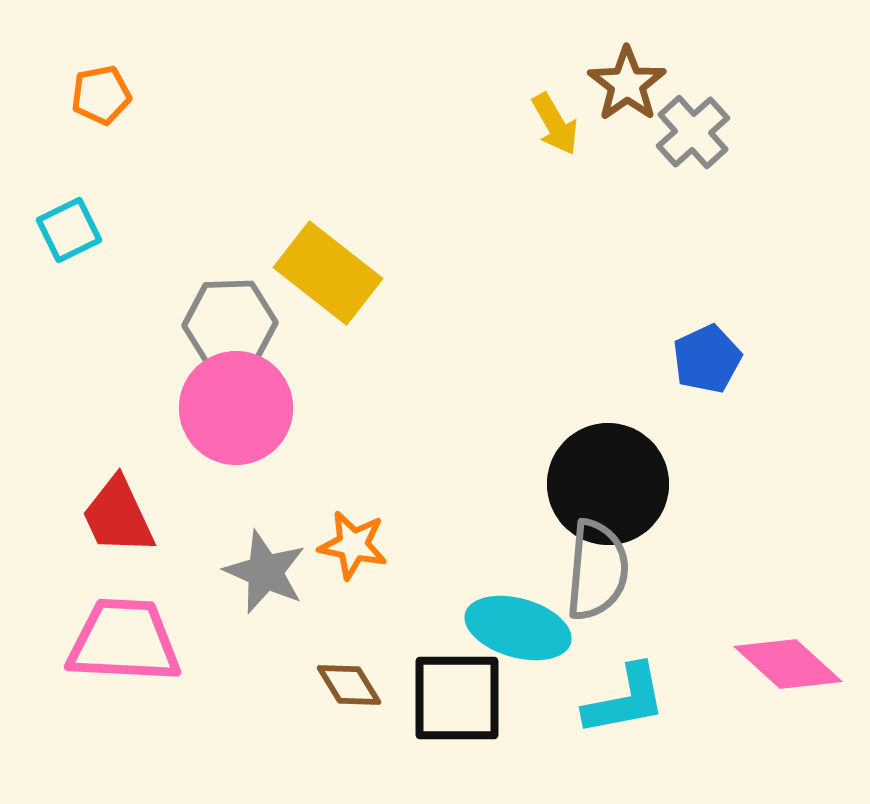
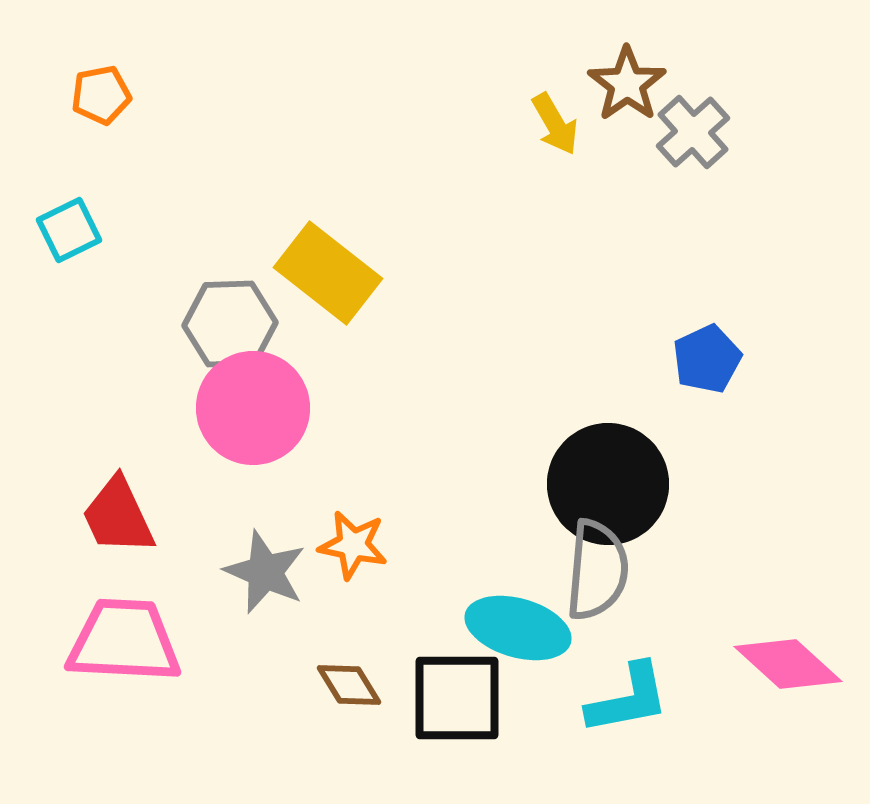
pink circle: moved 17 px right
cyan L-shape: moved 3 px right, 1 px up
